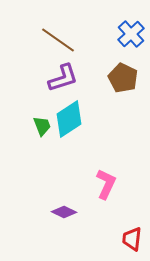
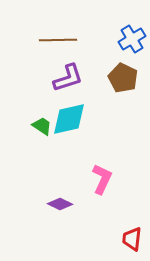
blue cross: moved 1 px right, 5 px down; rotated 12 degrees clockwise
brown line: rotated 36 degrees counterclockwise
purple L-shape: moved 5 px right
cyan diamond: rotated 21 degrees clockwise
green trapezoid: rotated 35 degrees counterclockwise
pink L-shape: moved 4 px left, 5 px up
purple diamond: moved 4 px left, 8 px up
